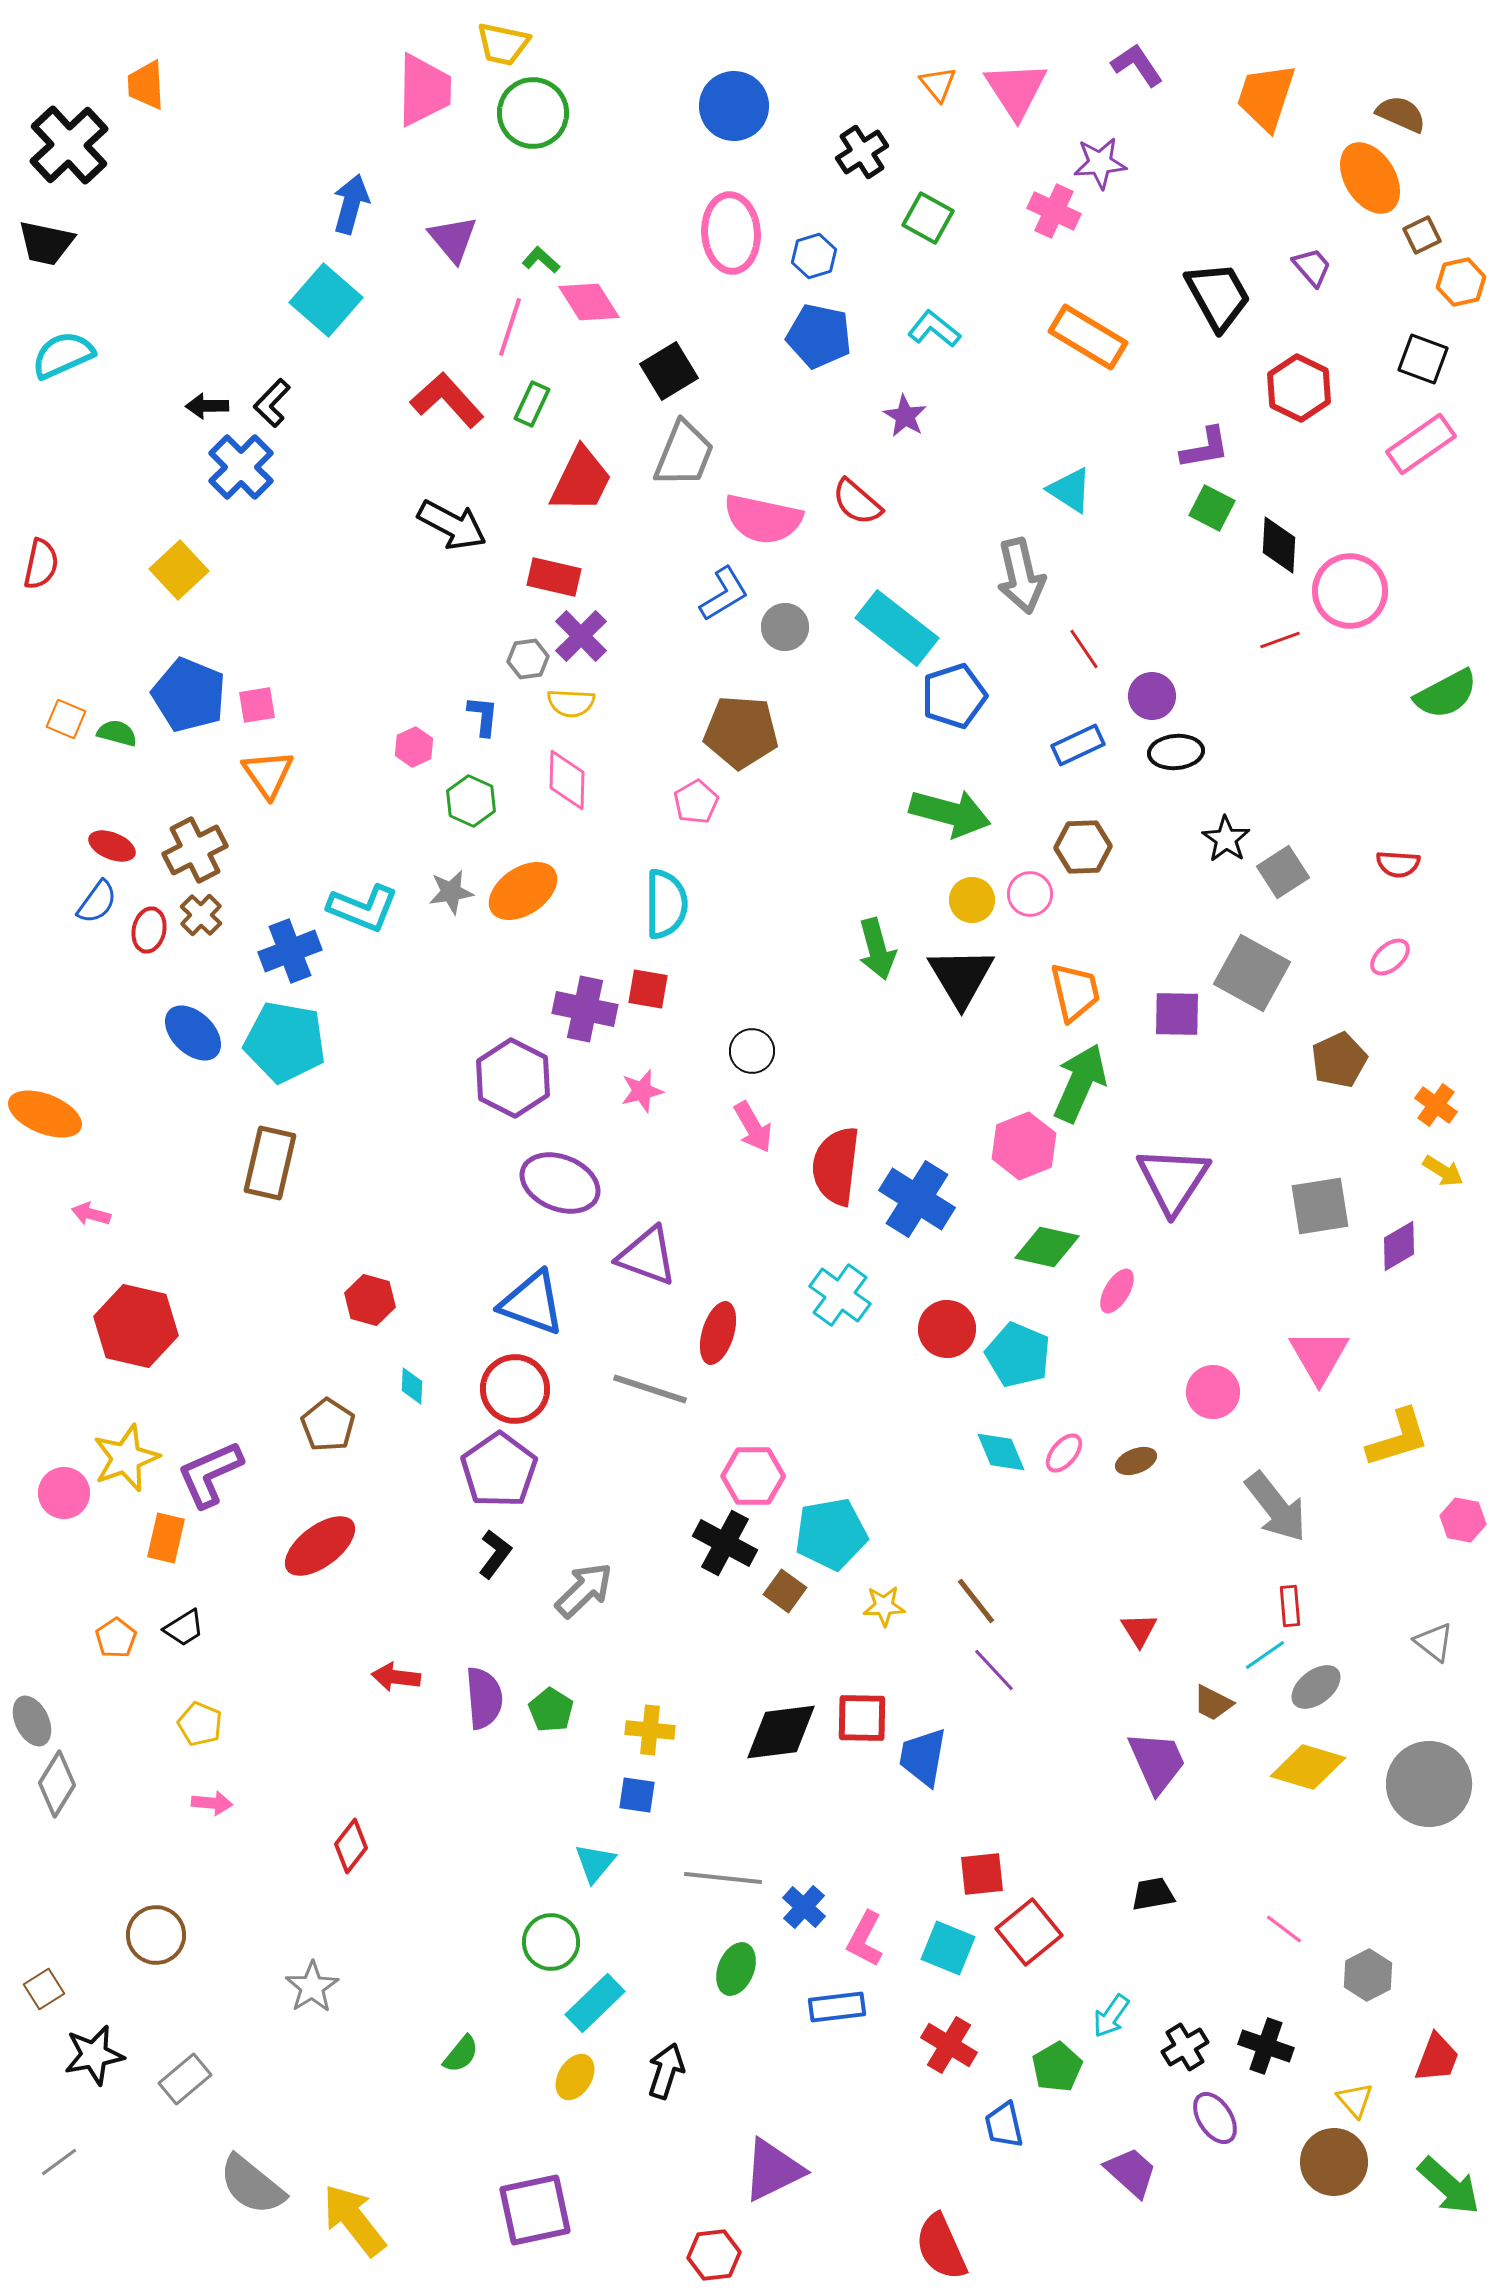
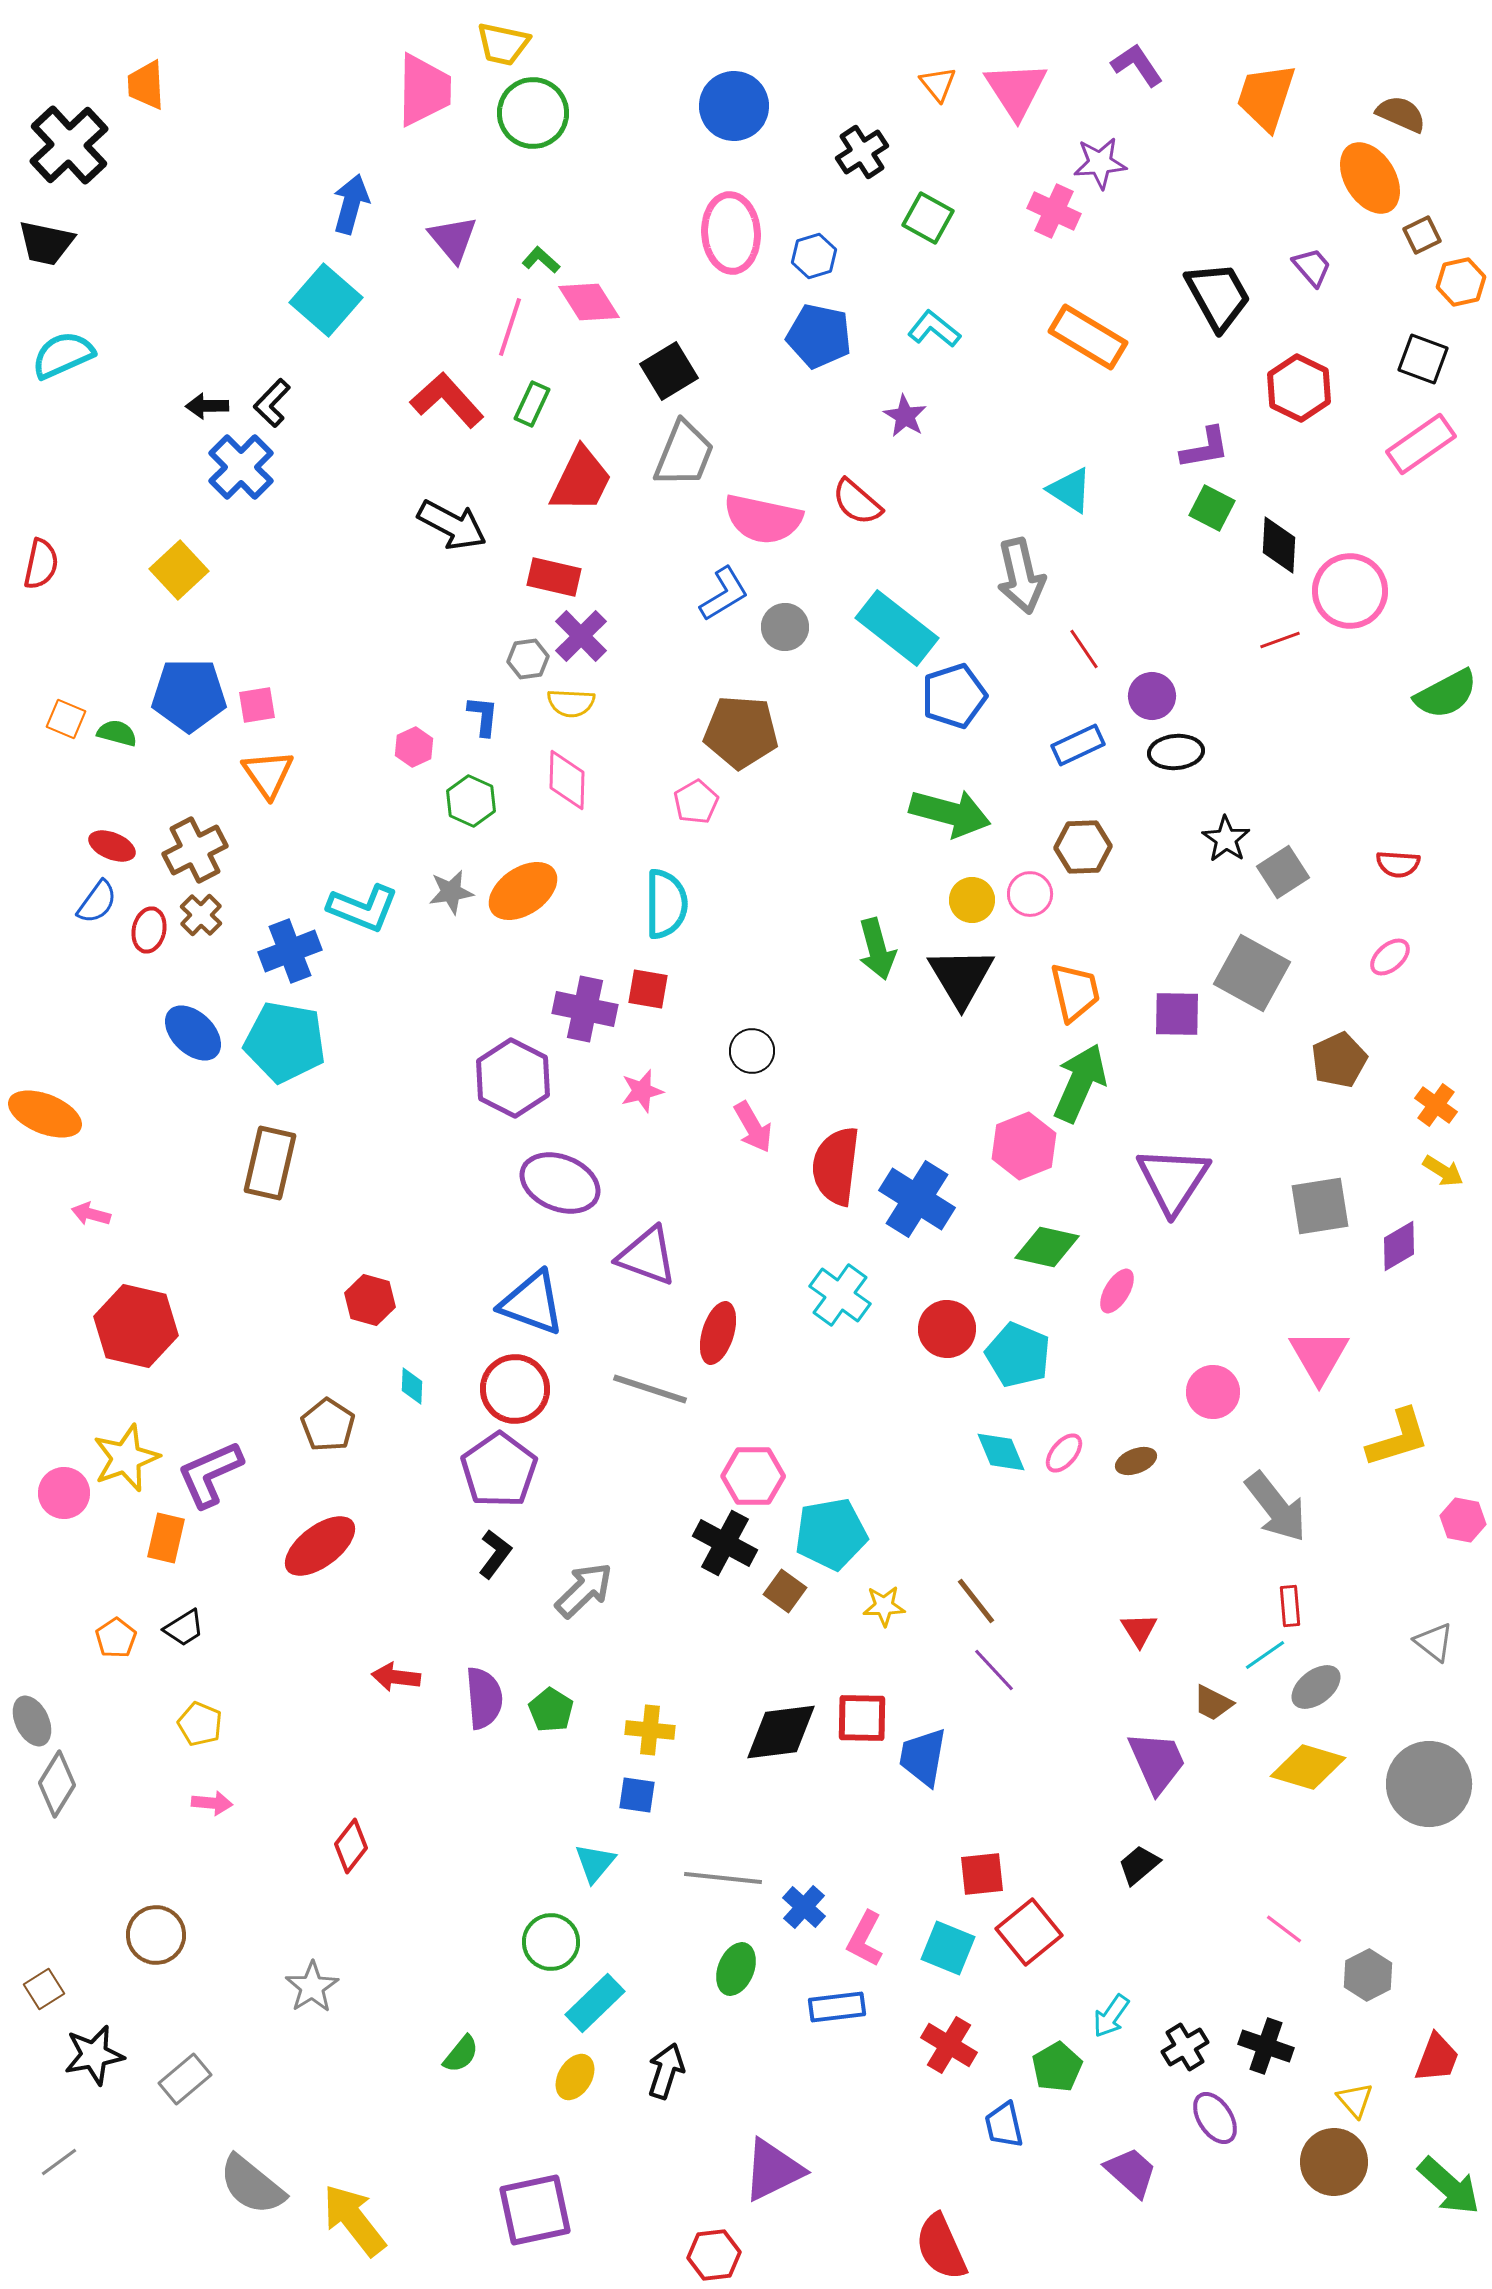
blue pentagon at (189, 695): rotated 22 degrees counterclockwise
black trapezoid at (1153, 1894): moved 14 px left, 29 px up; rotated 30 degrees counterclockwise
